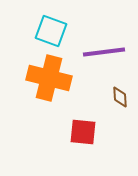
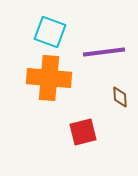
cyan square: moved 1 px left, 1 px down
orange cross: rotated 9 degrees counterclockwise
red square: rotated 20 degrees counterclockwise
